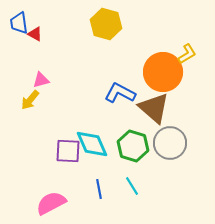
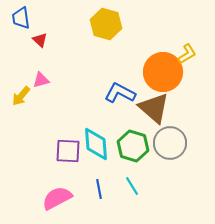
blue trapezoid: moved 2 px right, 5 px up
red triangle: moved 5 px right, 6 px down; rotated 14 degrees clockwise
yellow arrow: moved 9 px left, 4 px up
cyan diamond: moved 4 px right; rotated 20 degrees clockwise
pink semicircle: moved 6 px right, 5 px up
